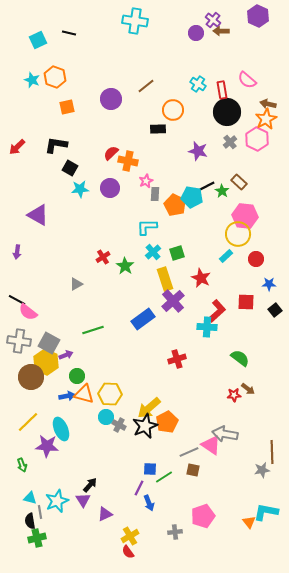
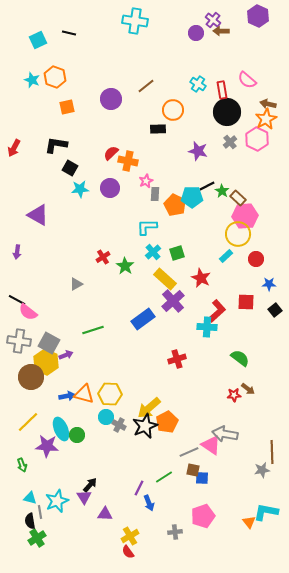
red arrow at (17, 147): moved 3 px left, 1 px down; rotated 18 degrees counterclockwise
brown rectangle at (239, 182): moved 1 px left, 16 px down
cyan pentagon at (192, 197): rotated 10 degrees counterclockwise
pink hexagon at (245, 216): rotated 10 degrees counterclockwise
yellow rectangle at (165, 279): rotated 30 degrees counterclockwise
green circle at (77, 376): moved 59 px down
blue square at (150, 469): moved 52 px right, 9 px down
purple triangle at (83, 500): moved 1 px right, 3 px up
purple triangle at (105, 514): rotated 28 degrees clockwise
green cross at (37, 538): rotated 18 degrees counterclockwise
